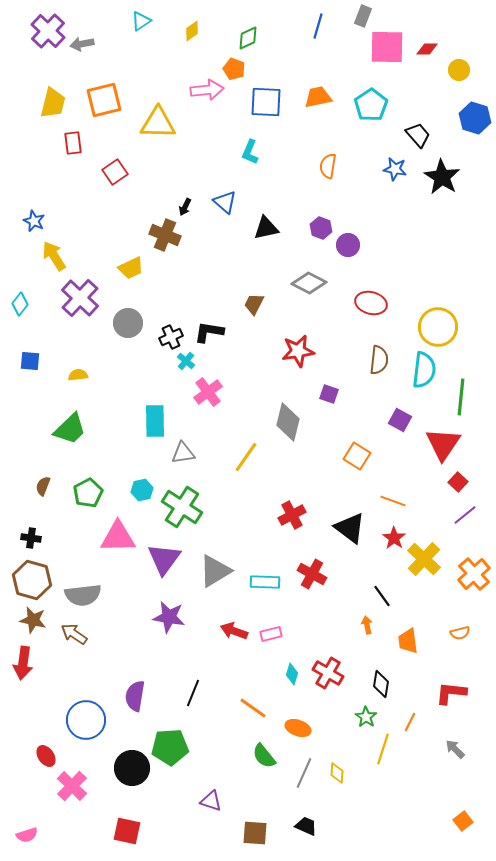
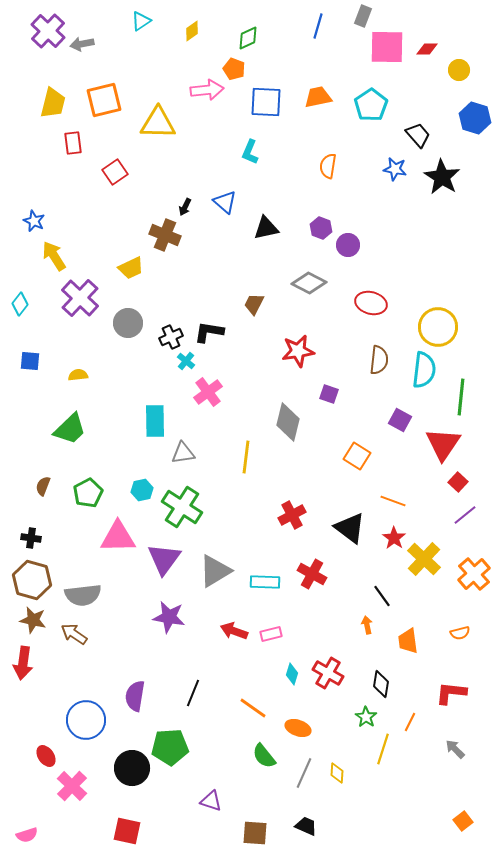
yellow line at (246, 457): rotated 28 degrees counterclockwise
